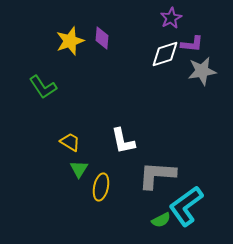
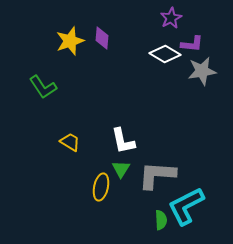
white diamond: rotated 48 degrees clockwise
green triangle: moved 42 px right
cyan L-shape: rotated 9 degrees clockwise
green semicircle: rotated 66 degrees counterclockwise
